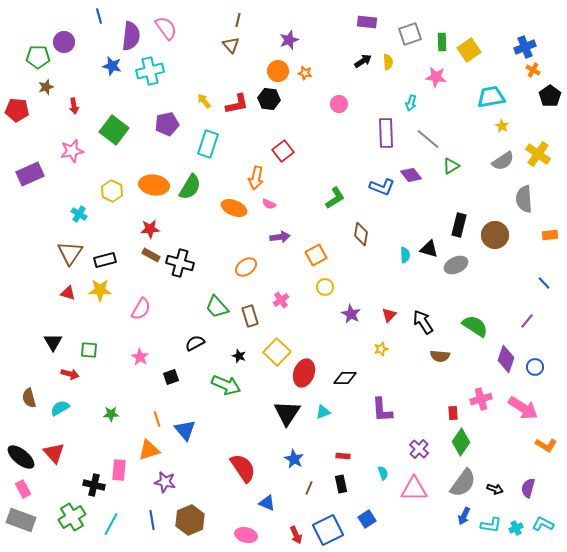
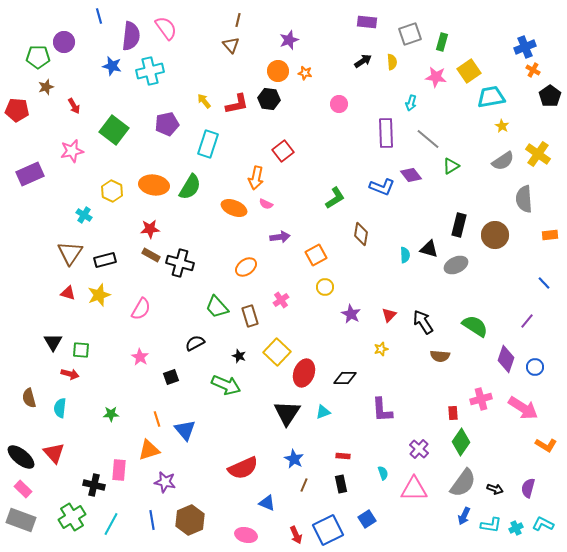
green rectangle at (442, 42): rotated 18 degrees clockwise
yellow square at (469, 50): moved 21 px down
yellow semicircle at (388, 62): moved 4 px right
red arrow at (74, 106): rotated 21 degrees counterclockwise
pink semicircle at (269, 204): moved 3 px left
cyan cross at (79, 214): moved 5 px right, 1 px down
yellow star at (100, 290): moved 1 px left, 5 px down; rotated 20 degrees counterclockwise
green square at (89, 350): moved 8 px left
cyan semicircle at (60, 408): rotated 54 degrees counterclockwise
red semicircle at (243, 468): rotated 100 degrees clockwise
brown line at (309, 488): moved 5 px left, 3 px up
pink rectangle at (23, 489): rotated 18 degrees counterclockwise
